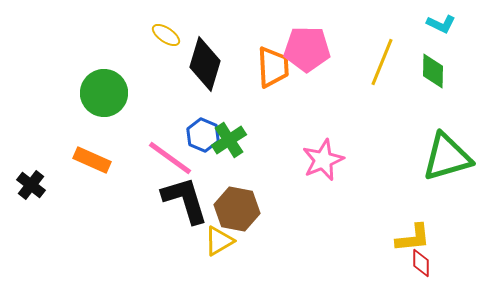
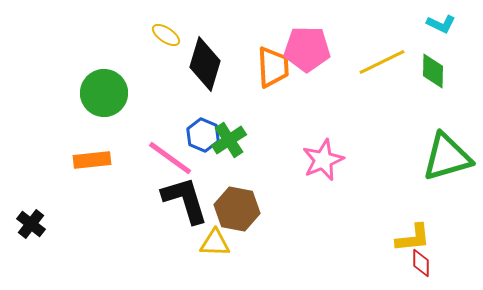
yellow line: rotated 42 degrees clockwise
orange rectangle: rotated 30 degrees counterclockwise
black cross: moved 39 px down
yellow triangle: moved 4 px left, 2 px down; rotated 32 degrees clockwise
